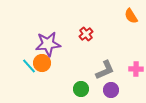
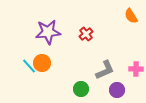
purple star: moved 12 px up
purple circle: moved 6 px right
